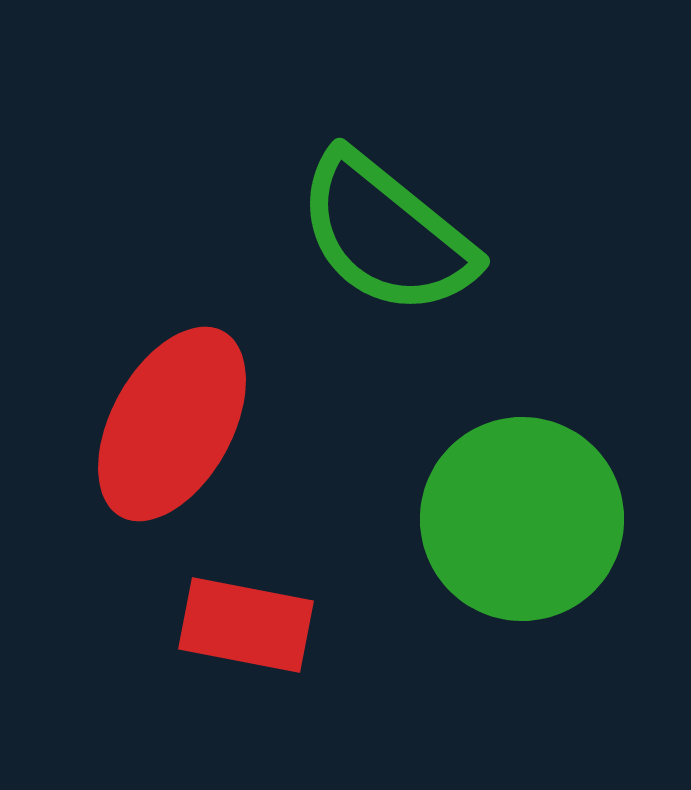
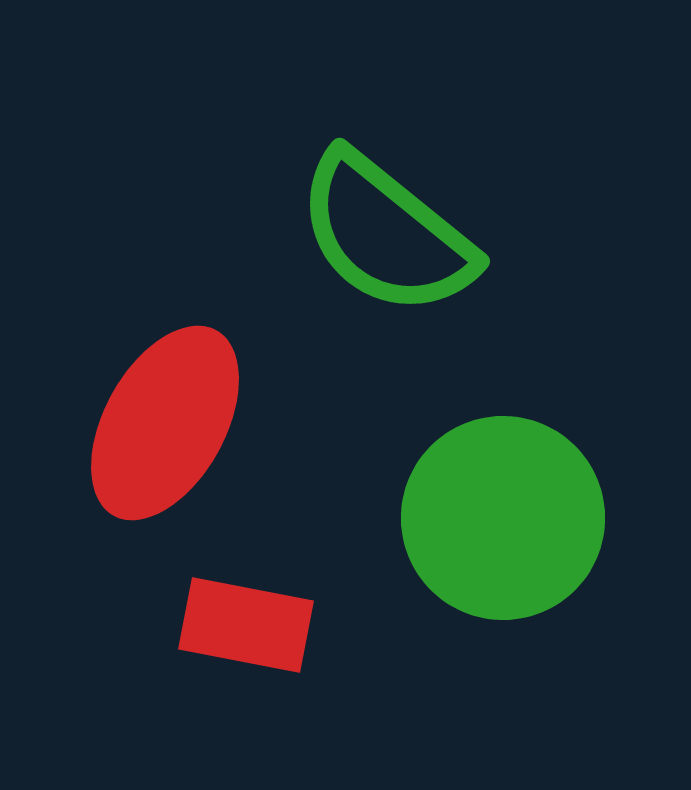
red ellipse: moved 7 px left, 1 px up
green circle: moved 19 px left, 1 px up
